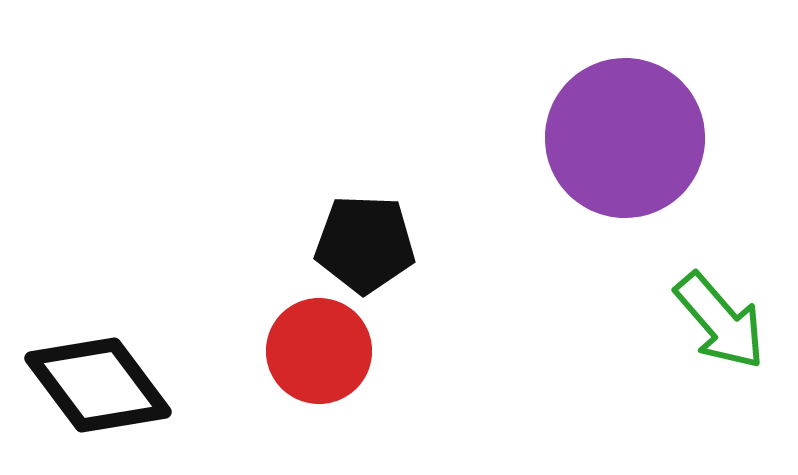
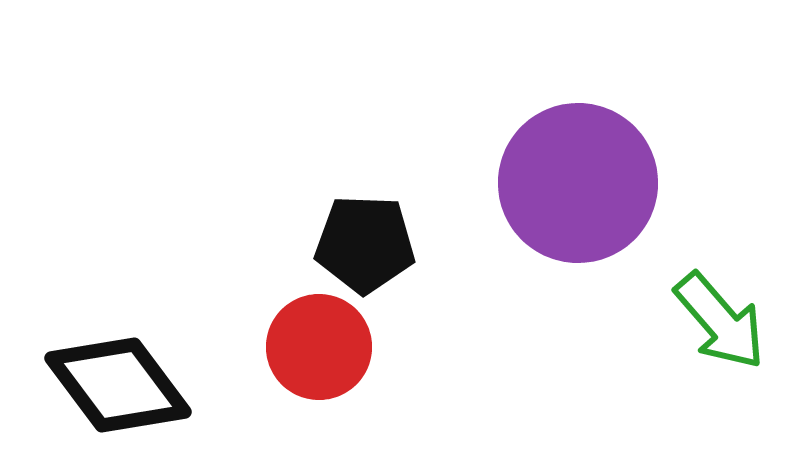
purple circle: moved 47 px left, 45 px down
red circle: moved 4 px up
black diamond: moved 20 px right
